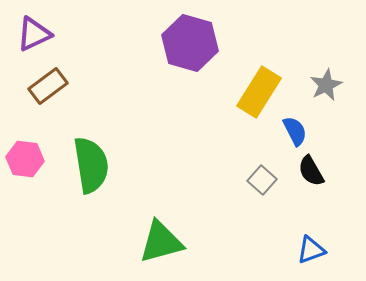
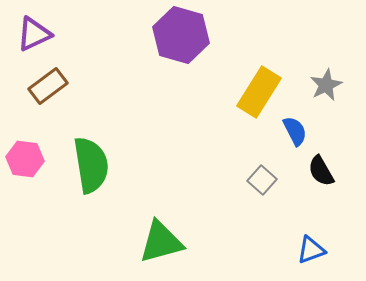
purple hexagon: moved 9 px left, 8 px up
black semicircle: moved 10 px right
